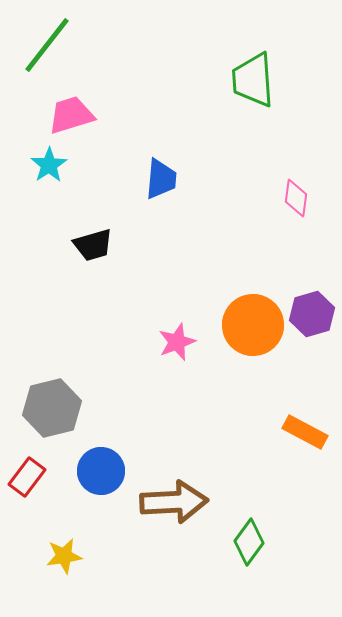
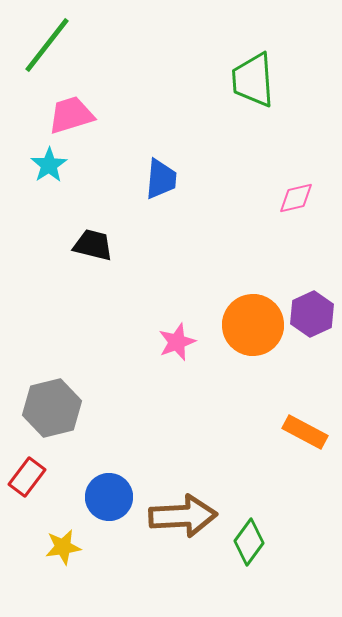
pink diamond: rotated 69 degrees clockwise
black trapezoid: rotated 150 degrees counterclockwise
purple hexagon: rotated 9 degrees counterclockwise
blue circle: moved 8 px right, 26 px down
brown arrow: moved 9 px right, 14 px down
yellow star: moved 1 px left, 9 px up
